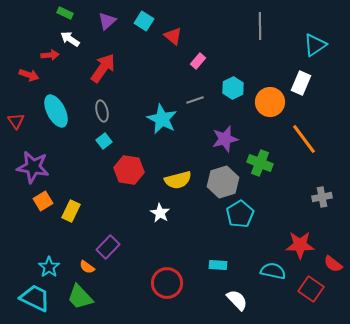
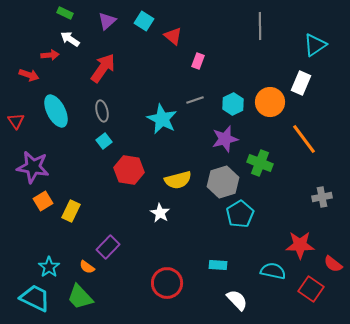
pink rectangle at (198, 61): rotated 21 degrees counterclockwise
cyan hexagon at (233, 88): moved 16 px down
